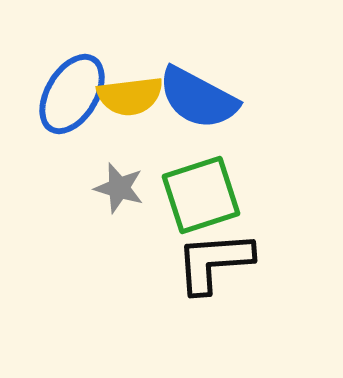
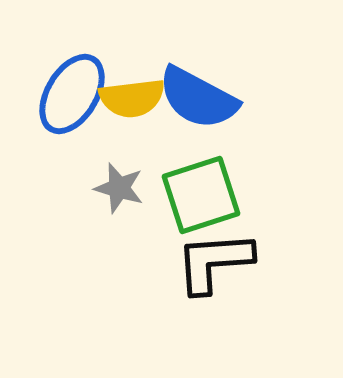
yellow semicircle: moved 2 px right, 2 px down
